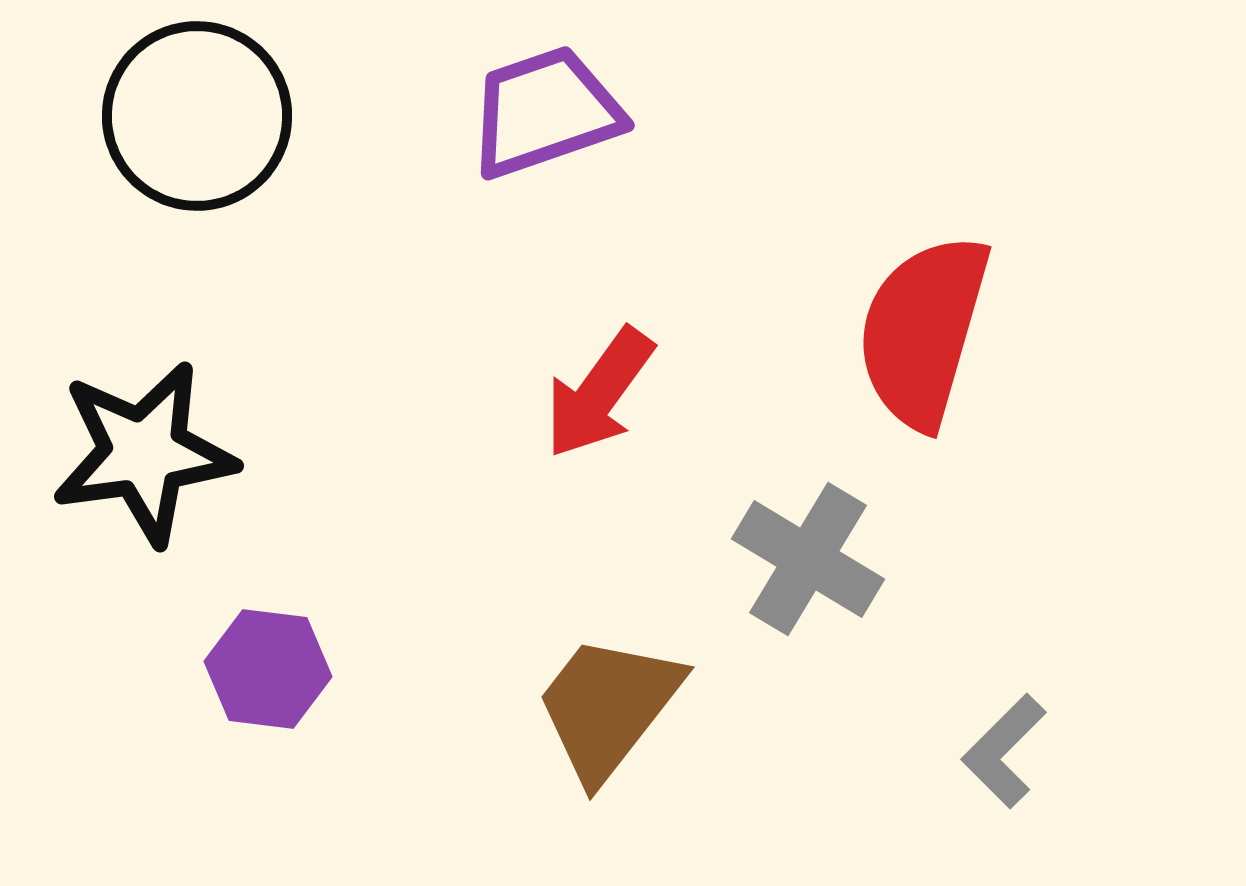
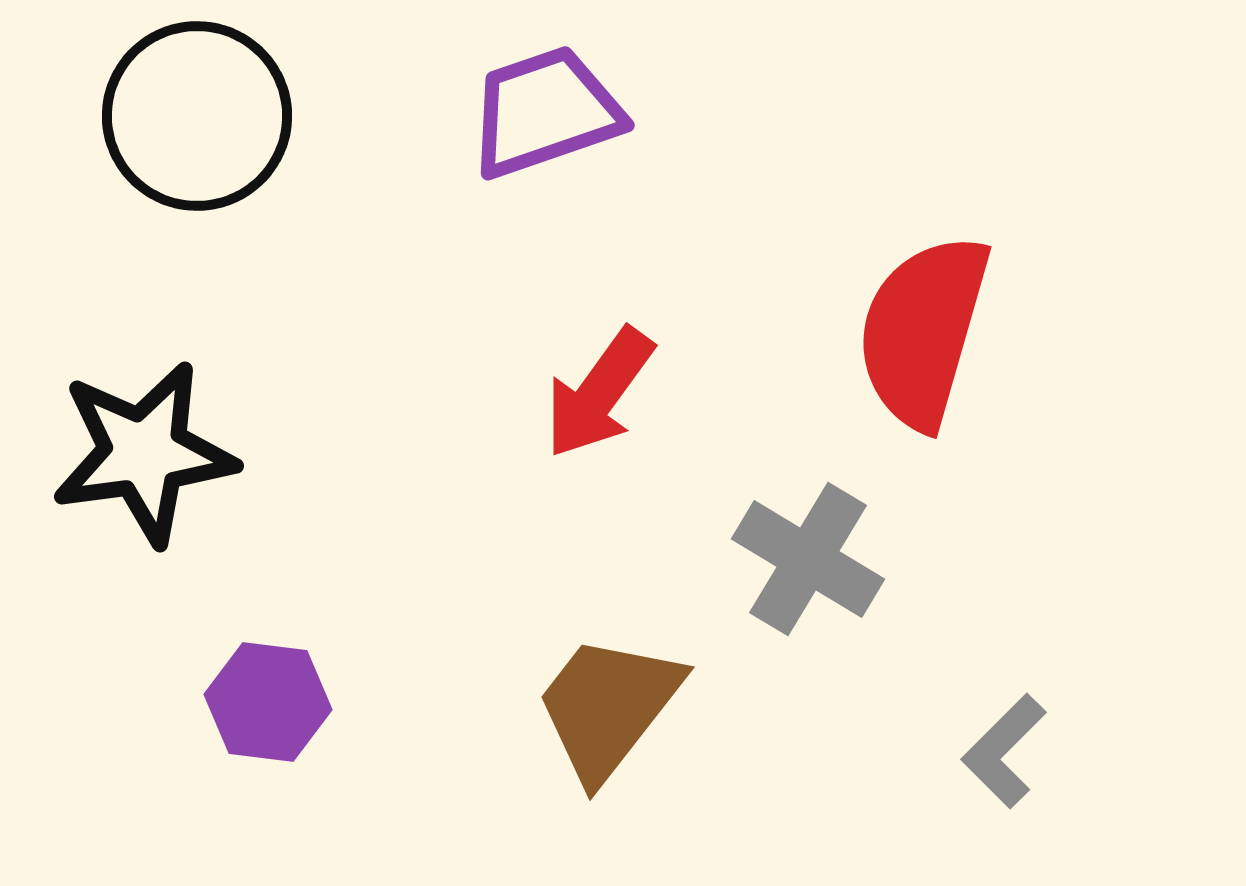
purple hexagon: moved 33 px down
